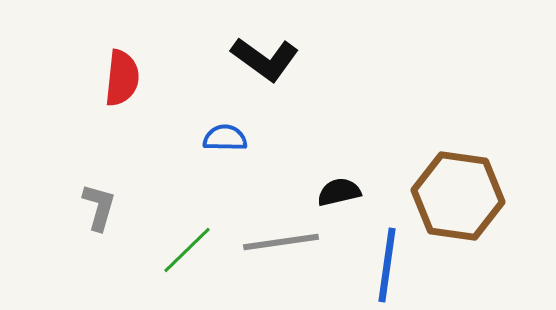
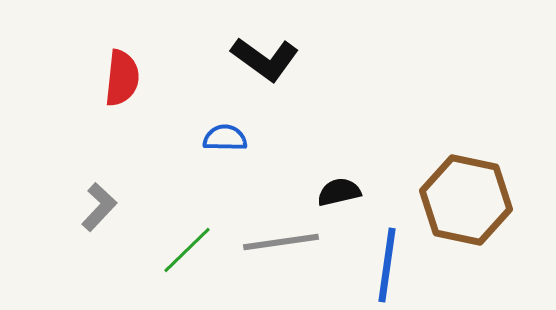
brown hexagon: moved 8 px right, 4 px down; rotated 4 degrees clockwise
gray L-shape: rotated 27 degrees clockwise
